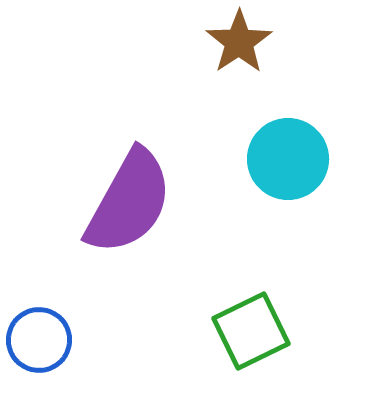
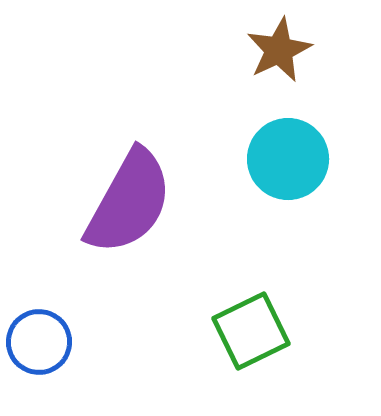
brown star: moved 40 px right, 8 px down; rotated 8 degrees clockwise
blue circle: moved 2 px down
